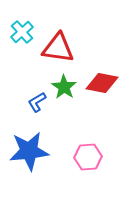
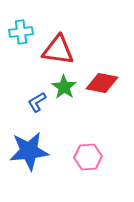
cyan cross: moved 1 px left; rotated 35 degrees clockwise
red triangle: moved 2 px down
